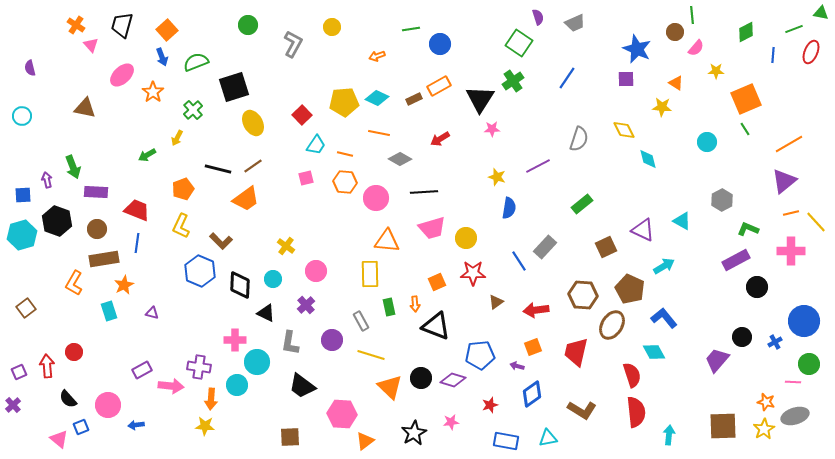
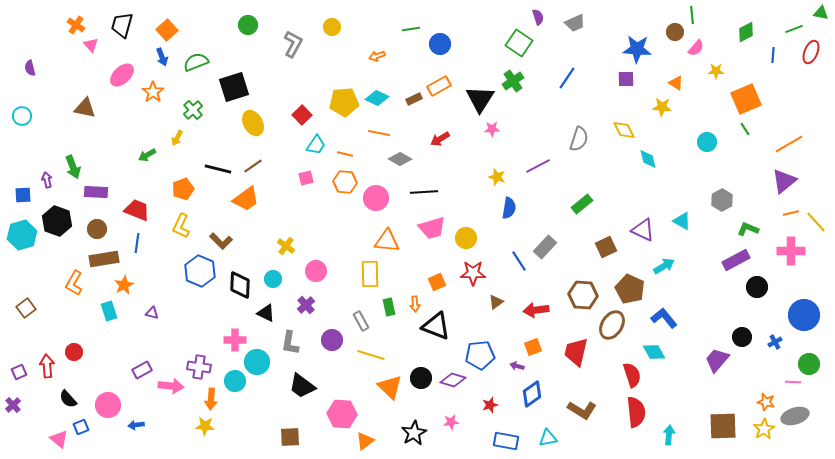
blue star at (637, 49): rotated 20 degrees counterclockwise
blue circle at (804, 321): moved 6 px up
cyan circle at (237, 385): moved 2 px left, 4 px up
